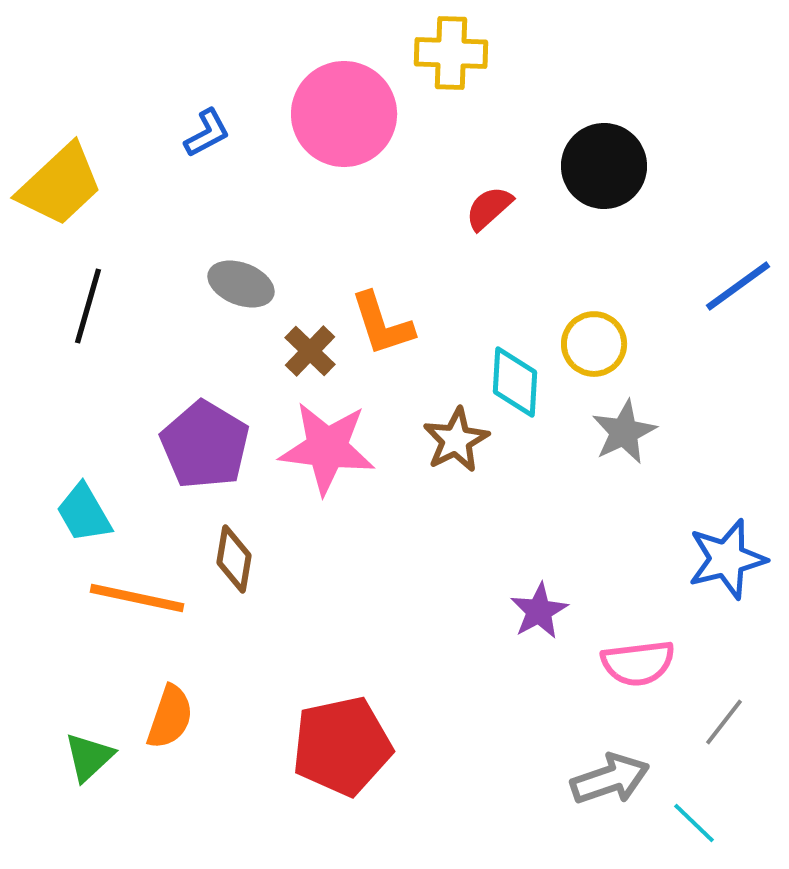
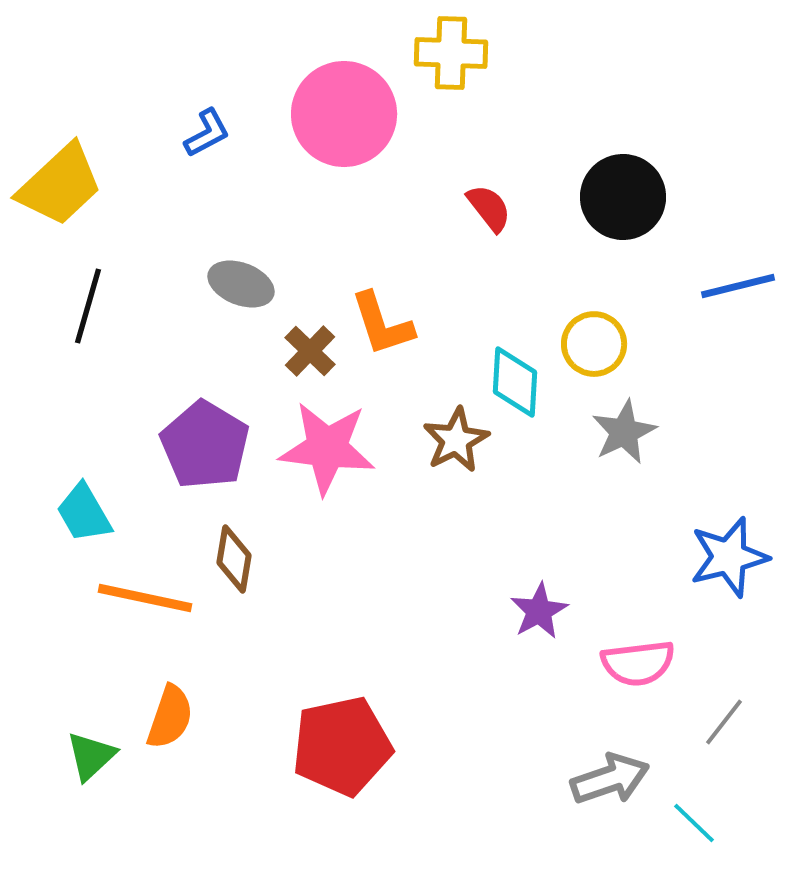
black circle: moved 19 px right, 31 px down
red semicircle: rotated 94 degrees clockwise
blue line: rotated 22 degrees clockwise
blue star: moved 2 px right, 2 px up
orange line: moved 8 px right
green triangle: moved 2 px right, 1 px up
